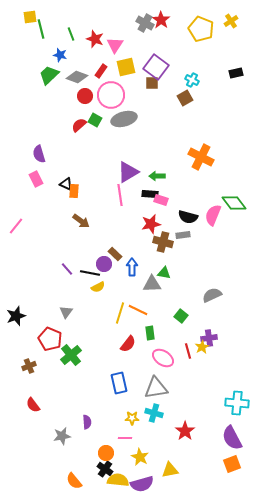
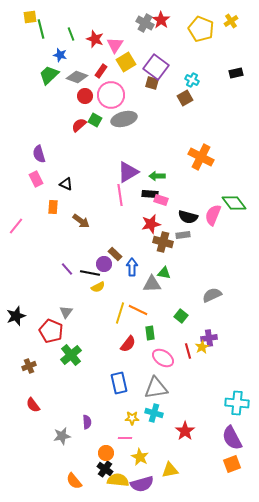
yellow square at (126, 67): moved 5 px up; rotated 18 degrees counterclockwise
brown square at (152, 83): rotated 16 degrees clockwise
orange rectangle at (74, 191): moved 21 px left, 16 px down
red pentagon at (50, 339): moved 1 px right, 8 px up
